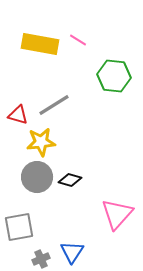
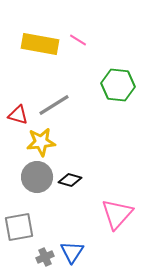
green hexagon: moved 4 px right, 9 px down
gray cross: moved 4 px right, 2 px up
